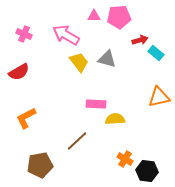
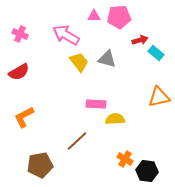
pink cross: moved 4 px left
orange L-shape: moved 2 px left, 1 px up
